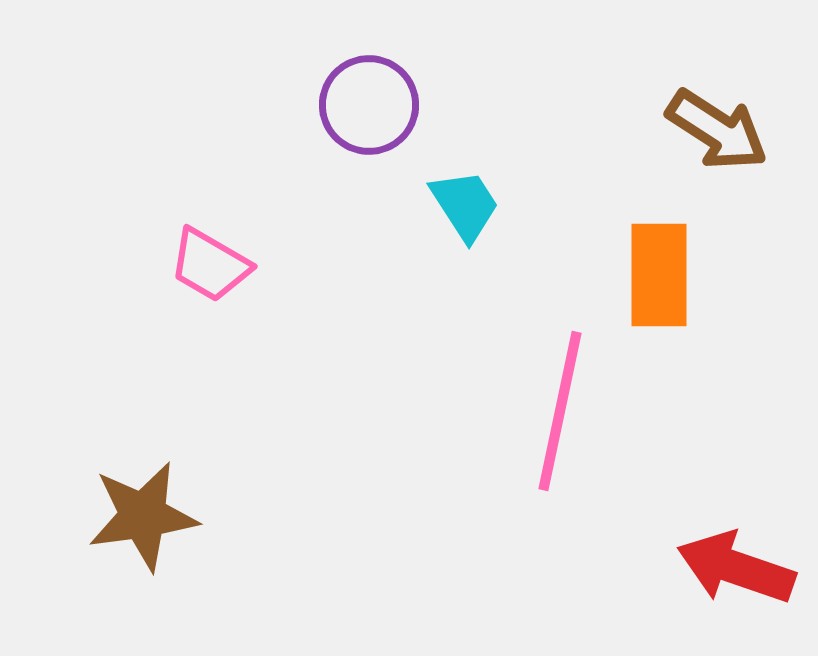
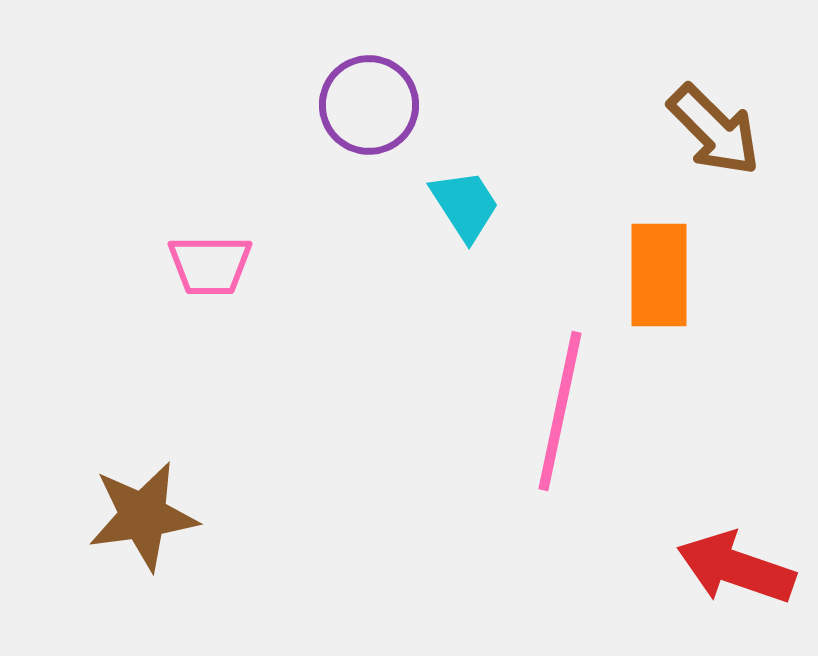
brown arrow: moved 3 px left; rotated 12 degrees clockwise
pink trapezoid: rotated 30 degrees counterclockwise
